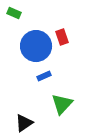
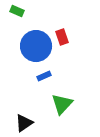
green rectangle: moved 3 px right, 2 px up
